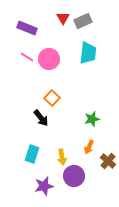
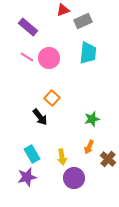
red triangle: moved 8 px up; rotated 40 degrees clockwise
purple rectangle: moved 1 px right, 1 px up; rotated 18 degrees clockwise
pink circle: moved 1 px up
black arrow: moved 1 px left, 1 px up
cyan rectangle: rotated 48 degrees counterclockwise
brown cross: moved 2 px up
purple circle: moved 2 px down
purple star: moved 17 px left, 9 px up
